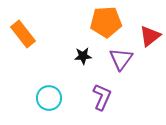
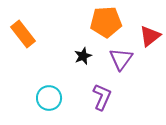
black star: rotated 18 degrees counterclockwise
